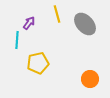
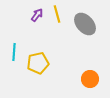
purple arrow: moved 8 px right, 8 px up
cyan line: moved 3 px left, 12 px down
